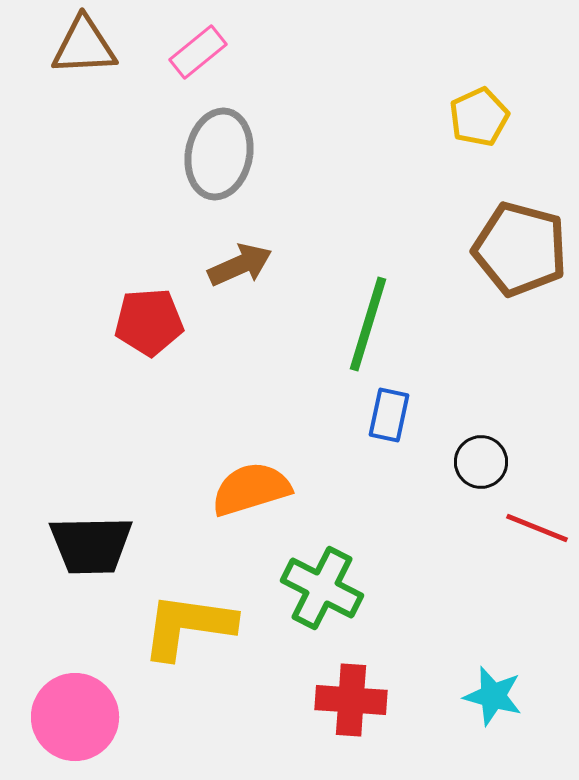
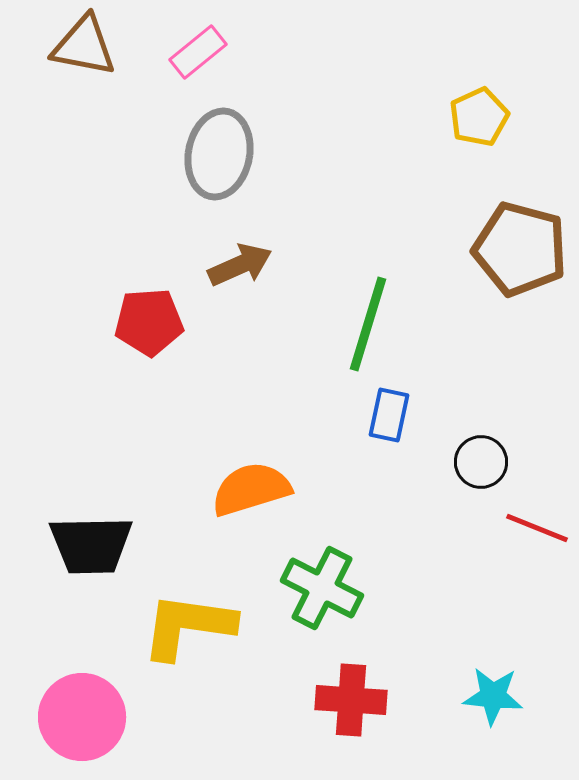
brown triangle: rotated 14 degrees clockwise
cyan star: rotated 10 degrees counterclockwise
pink circle: moved 7 px right
